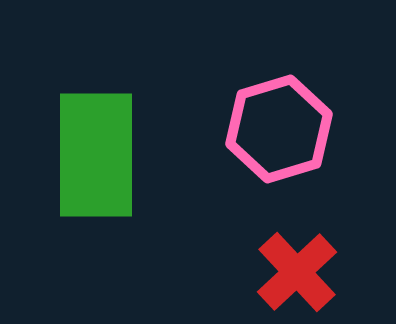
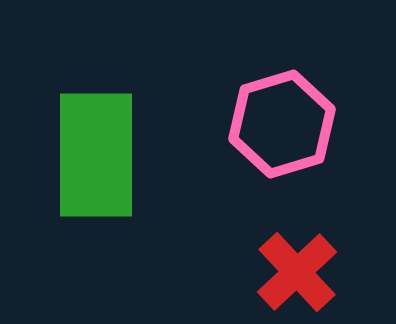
pink hexagon: moved 3 px right, 5 px up
